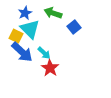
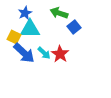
green arrow: moved 6 px right
cyan triangle: rotated 45 degrees counterclockwise
yellow square: moved 2 px left, 1 px down
blue arrow: moved 2 px right, 1 px down
red star: moved 10 px right, 14 px up
